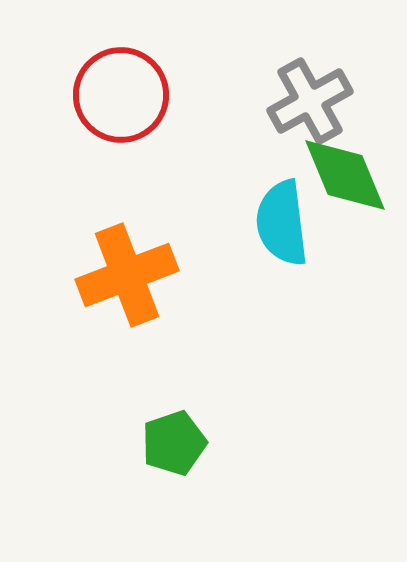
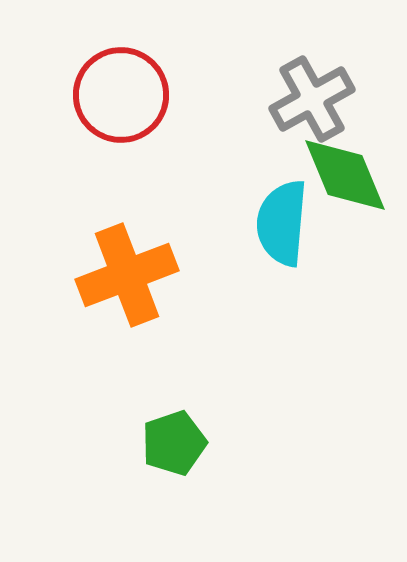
gray cross: moved 2 px right, 2 px up
cyan semicircle: rotated 12 degrees clockwise
